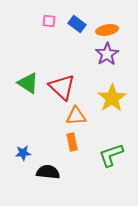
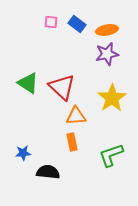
pink square: moved 2 px right, 1 px down
purple star: rotated 20 degrees clockwise
